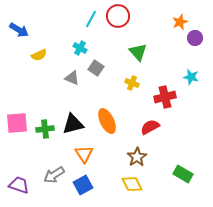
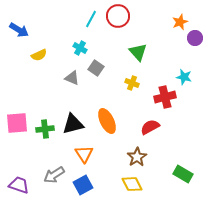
cyan star: moved 7 px left
